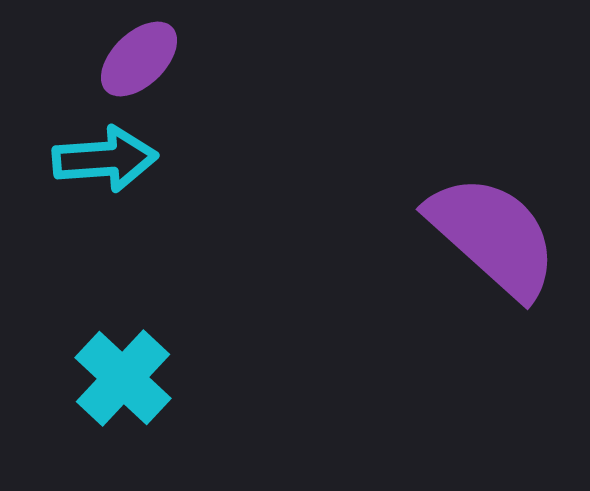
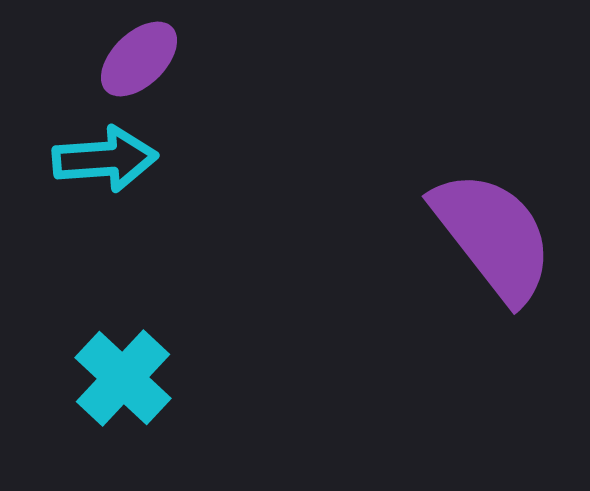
purple semicircle: rotated 10 degrees clockwise
